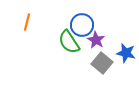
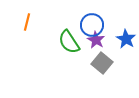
blue circle: moved 10 px right
blue star: moved 14 px up; rotated 18 degrees clockwise
